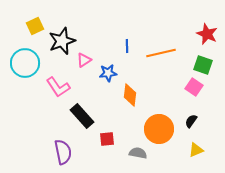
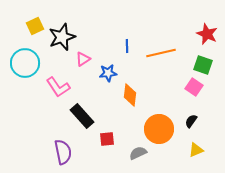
black star: moved 4 px up
pink triangle: moved 1 px left, 1 px up
gray semicircle: rotated 36 degrees counterclockwise
